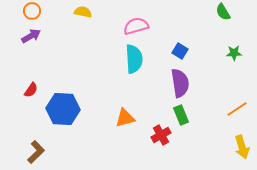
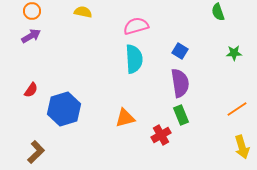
green semicircle: moved 5 px left; rotated 12 degrees clockwise
blue hexagon: moved 1 px right; rotated 20 degrees counterclockwise
